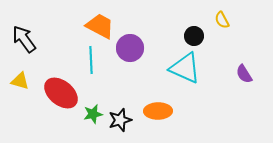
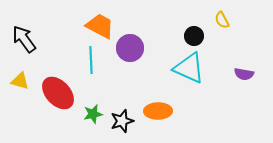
cyan triangle: moved 4 px right
purple semicircle: rotated 48 degrees counterclockwise
red ellipse: moved 3 px left; rotated 8 degrees clockwise
black star: moved 2 px right, 1 px down
